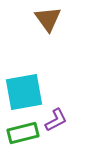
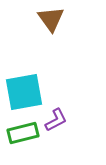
brown triangle: moved 3 px right
